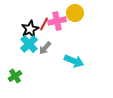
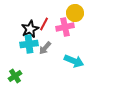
pink cross: moved 8 px right, 6 px down
cyan cross: rotated 36 degrees clockwise
